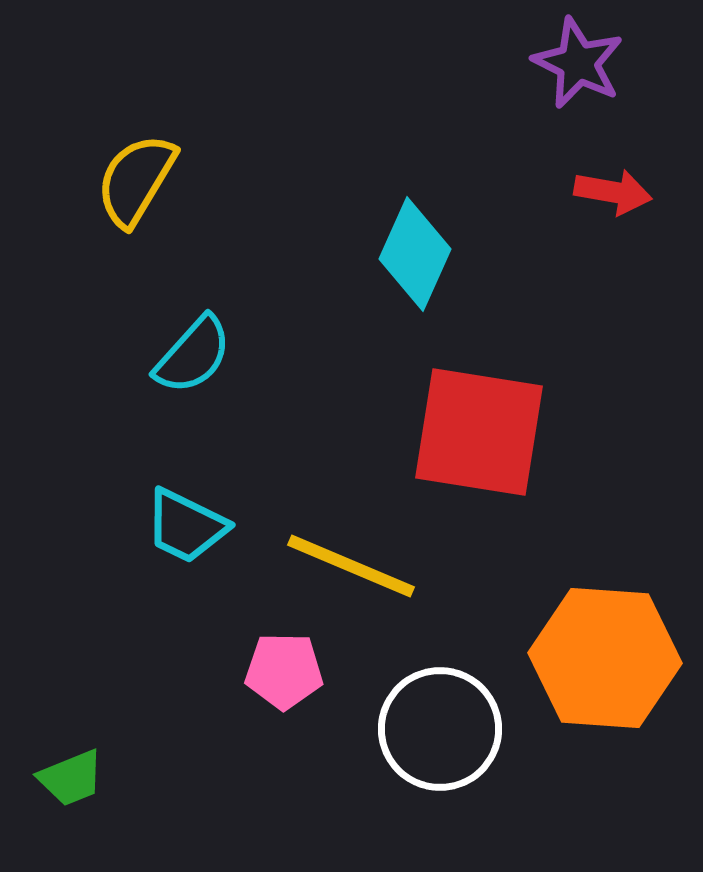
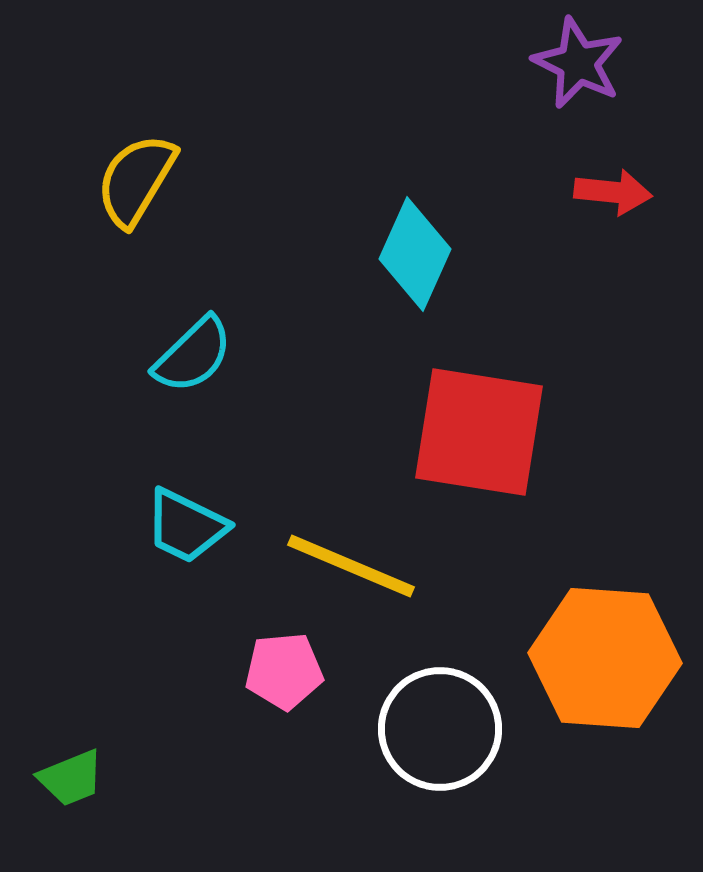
red arrow: rotated 4 degrees counterclockwise
cyan semicircle: rotated 4 degrees clockwise
pink pentagon: rotated 6 degrees counterclockwise
